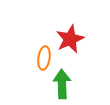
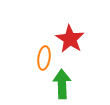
red star: rotated 16 degrees counterclockwise
